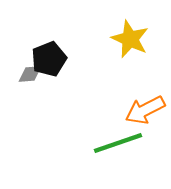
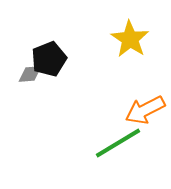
yellow star: rotated 9 degrees clockwise
green line: rotated 12 degrees counterclockwise
